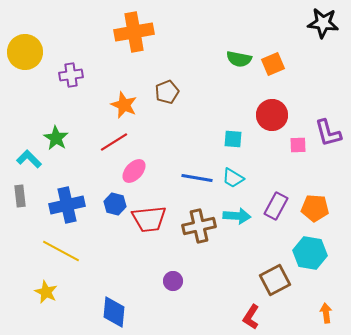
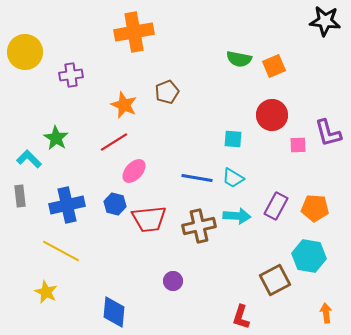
black star: moved 2 px right, 2 px up
orange square: moved 1 px right, 2 px down
cyan hexagon: moved 1 px left, 3 px down
red L-shape: moved 10 px left; rotated 15 degrees counterclockwise
